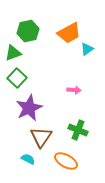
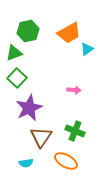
green triangle: moved 1 px right
green cross: moved 3 px left, 1 px down
cyan semicircle: moved 2 px left, 4 px down; rotated 144 degrees clockwise
